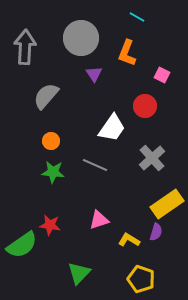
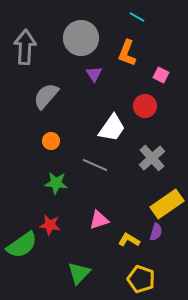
pink square: moved 1 px left
green star: moved 3 px right, 11 px down
